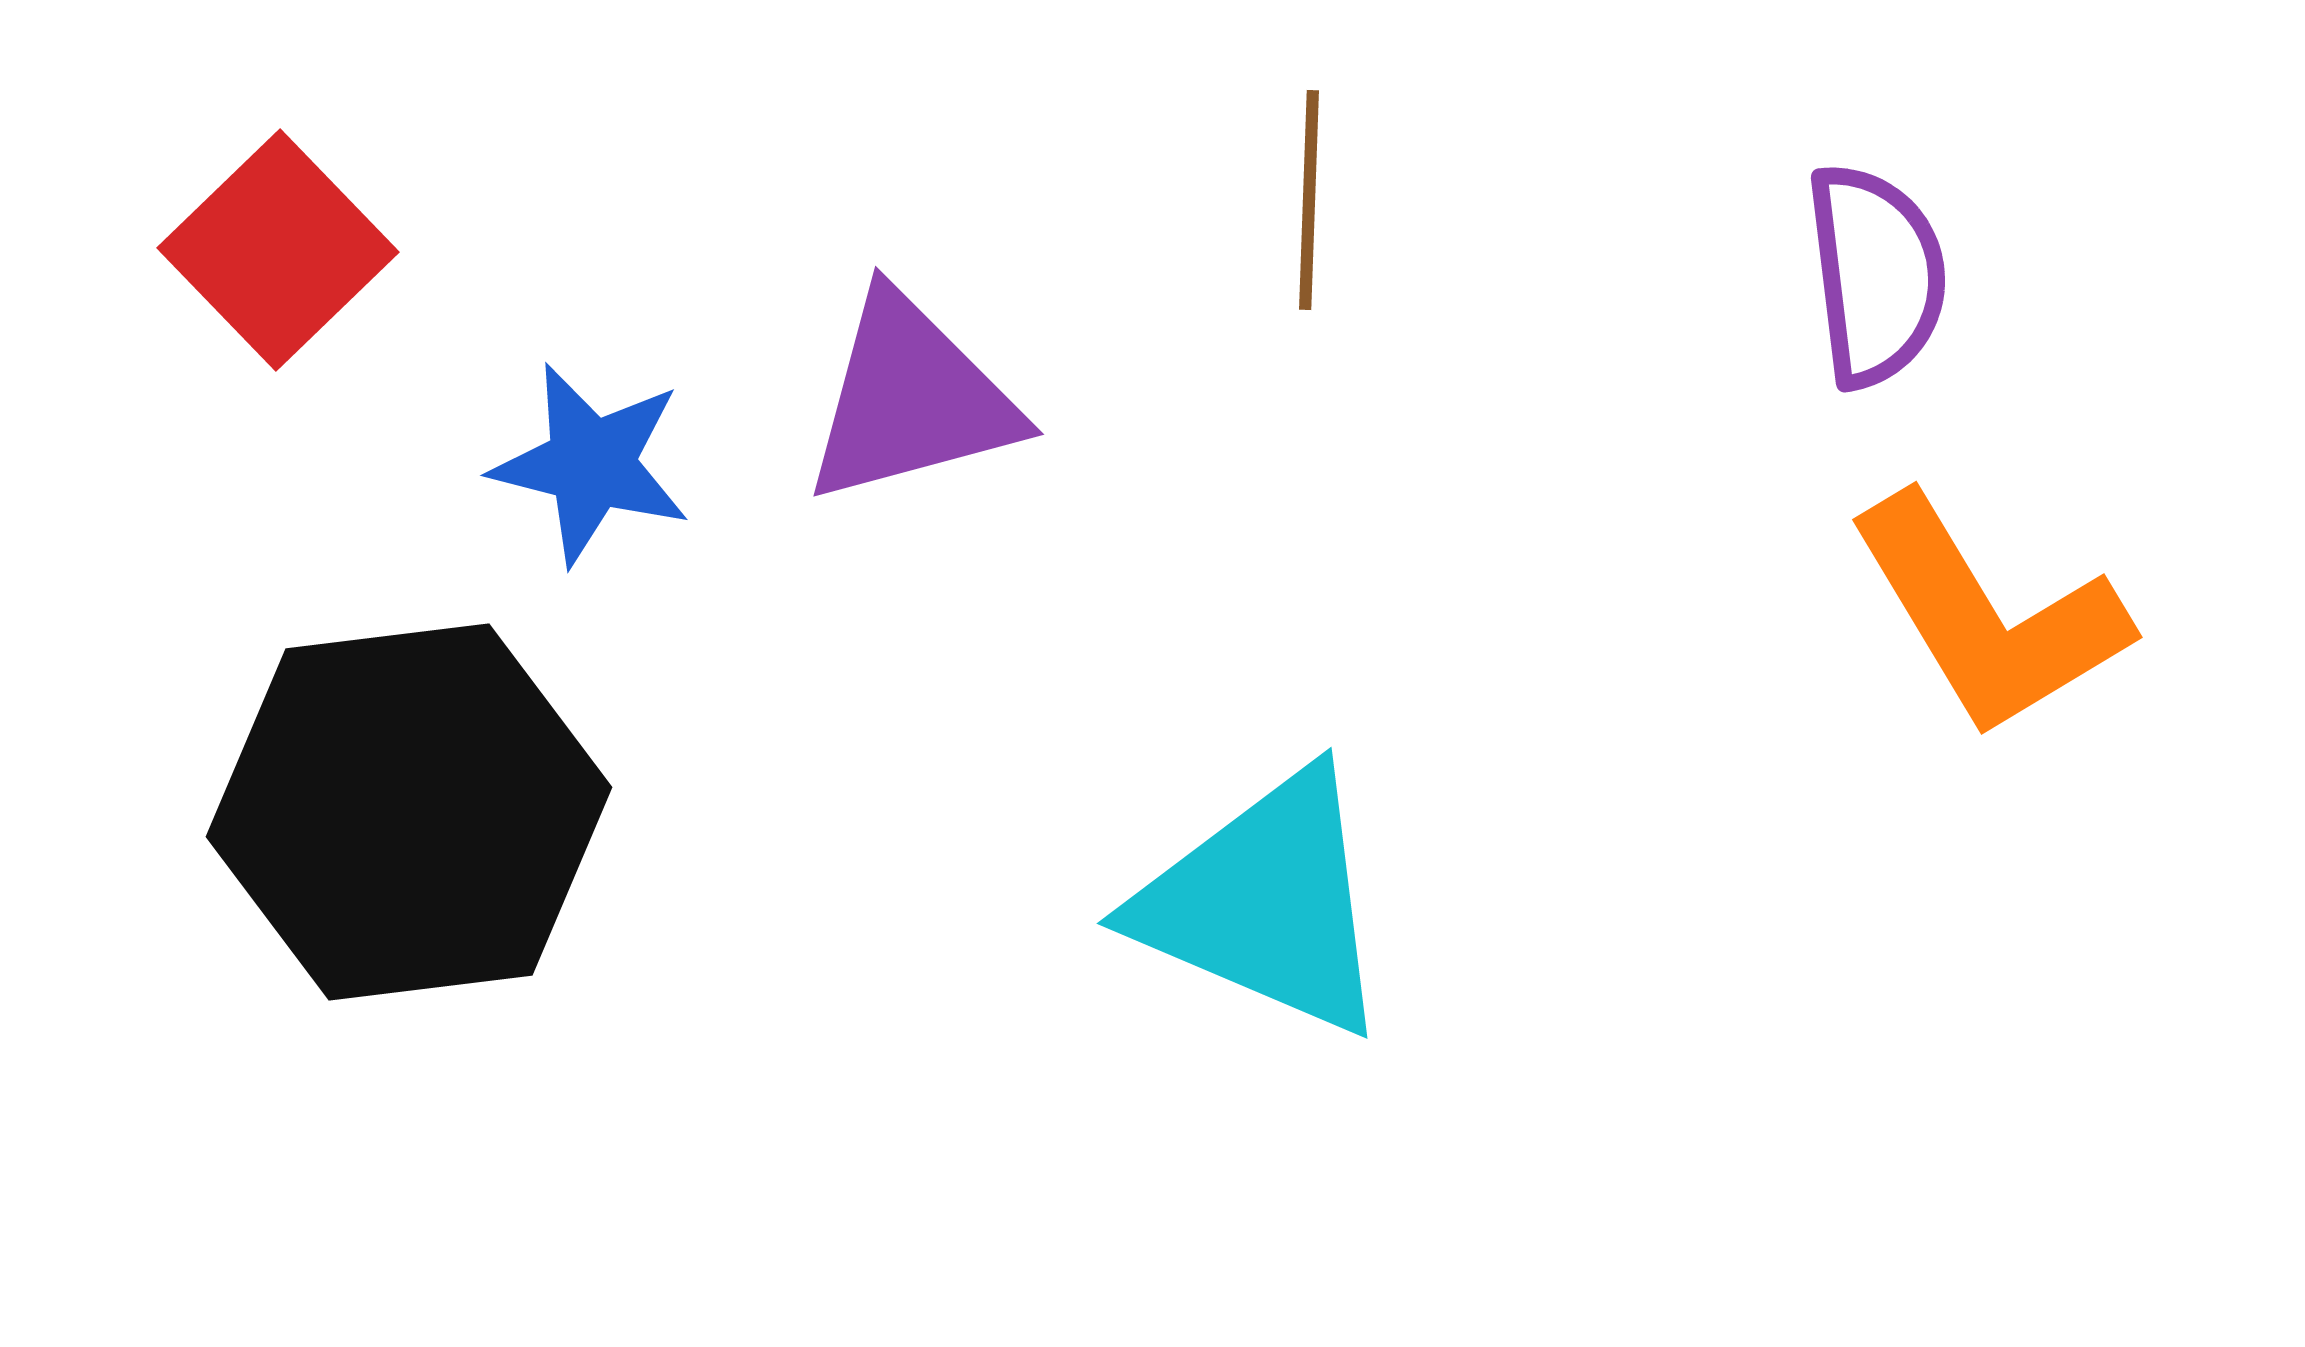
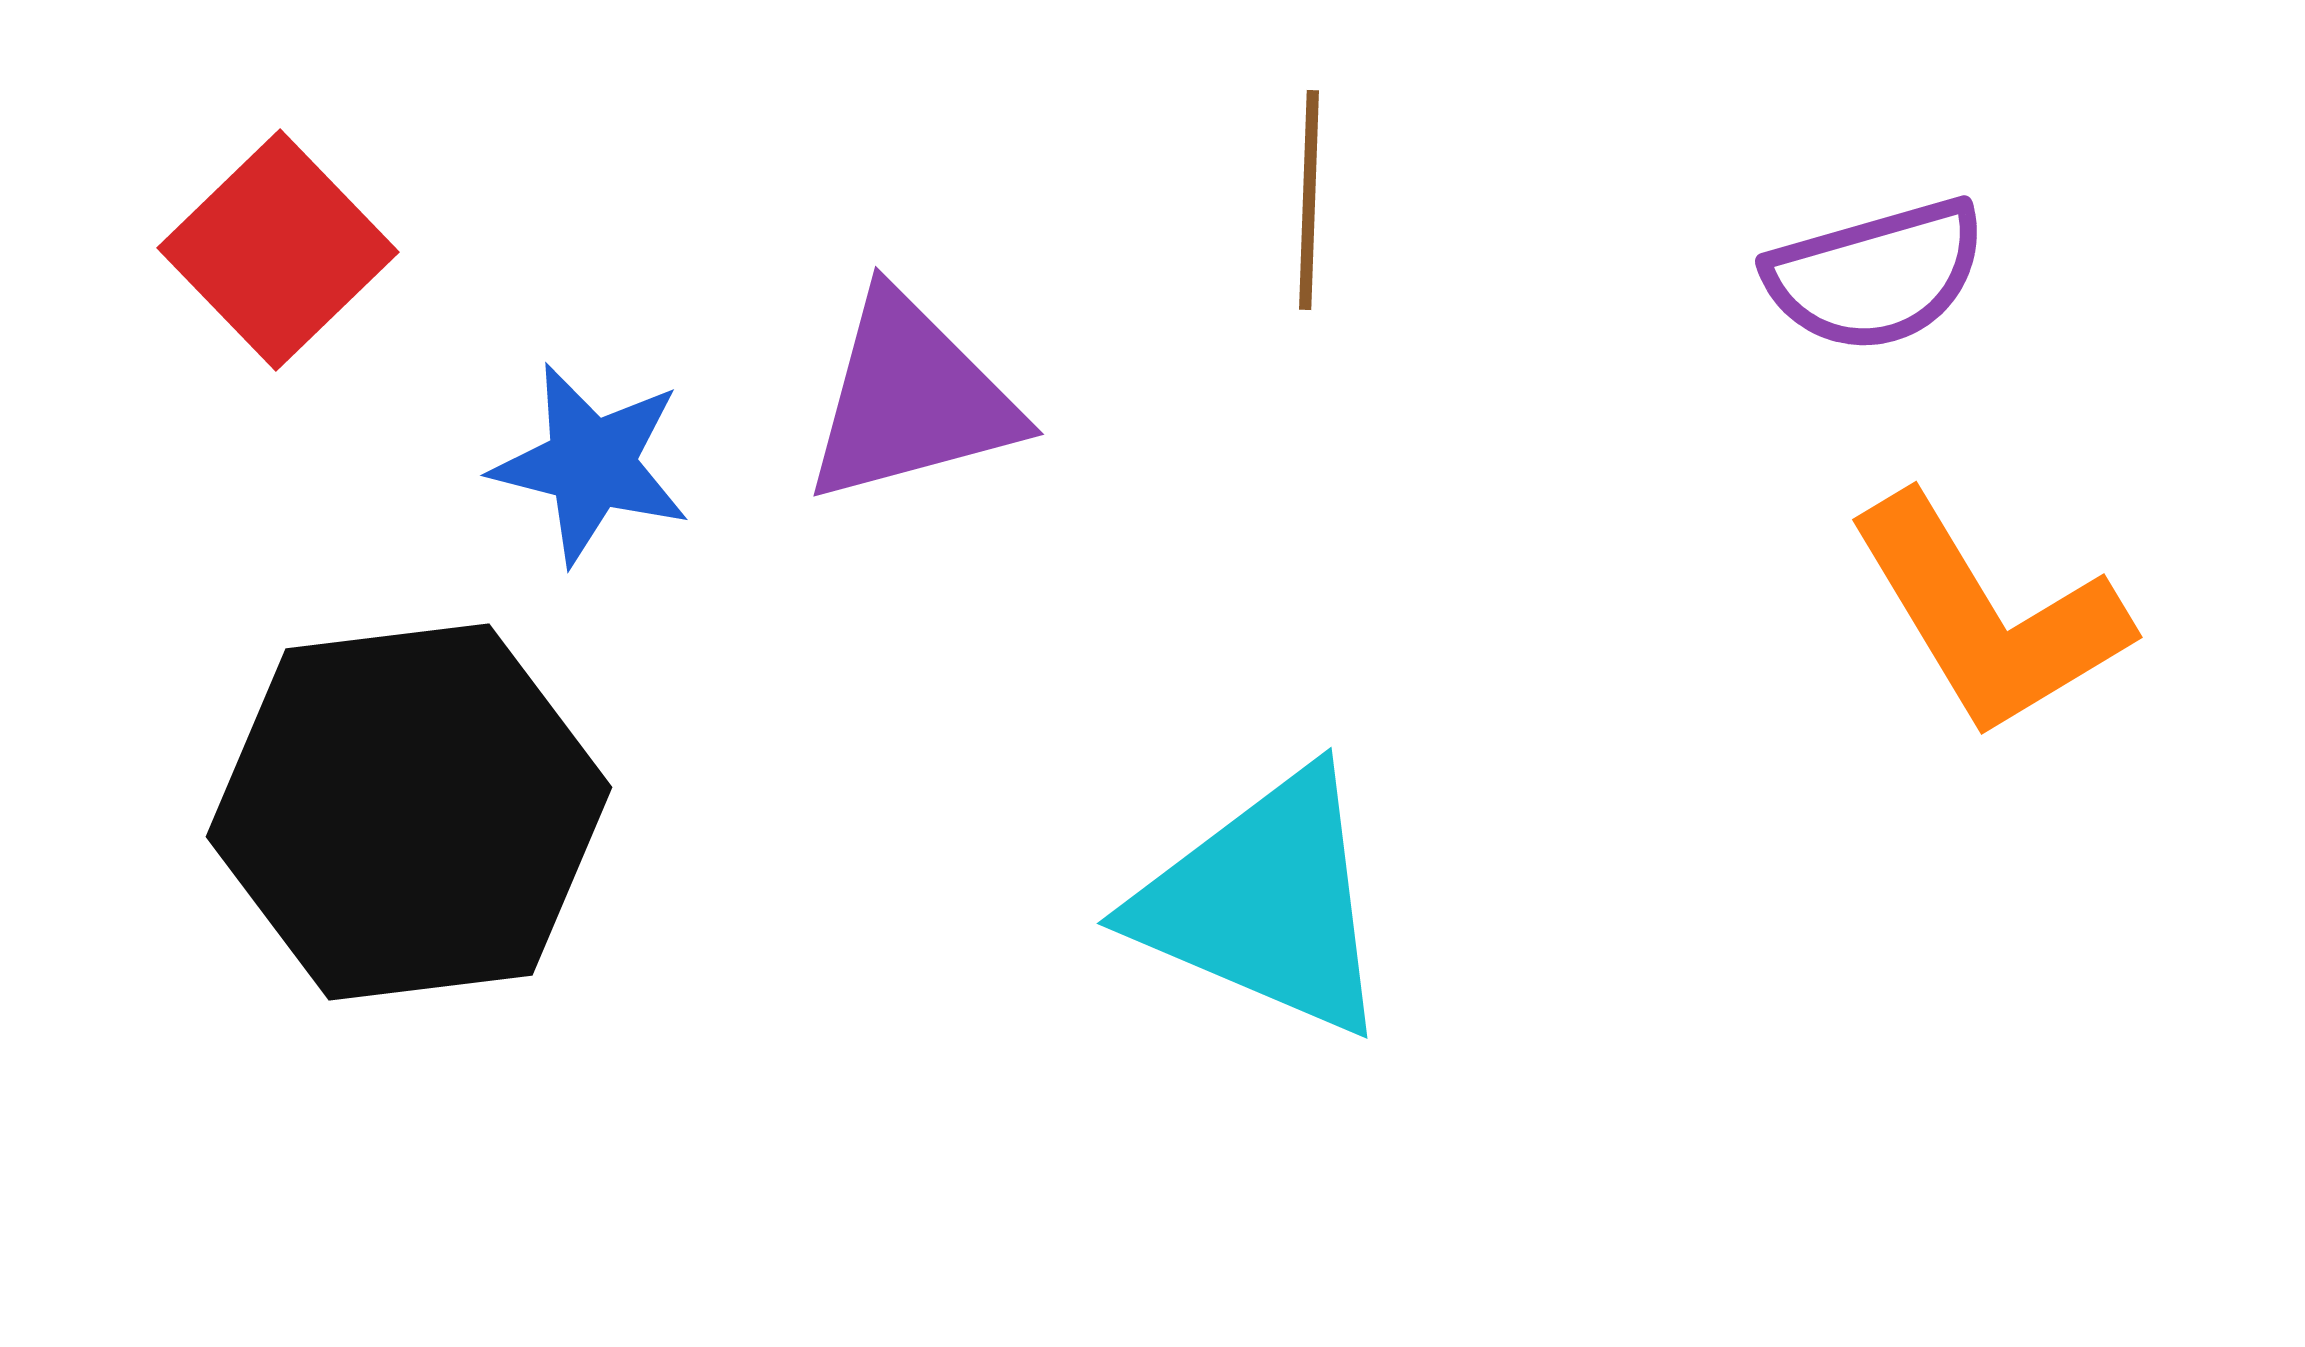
purple semicircle: rotated 81 degrees clockwise
